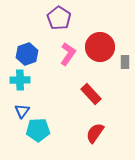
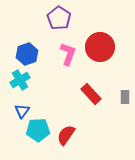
pink L-shape: rotated 15 degrees counterclockwise
gray rectangle: moved 35 px down
cyan cross: rotated 30 degrees counterclockwise
red semicircle: moved 29 px left, 2 px down
